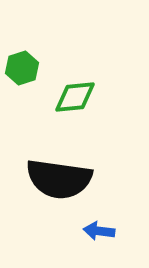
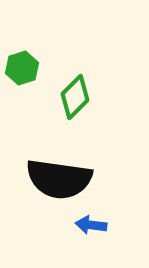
green diamond: rotated 39 degrees counterclockwise
blue arrow: moved 8 px left, 6 px up
